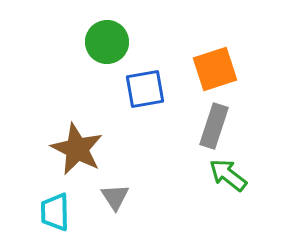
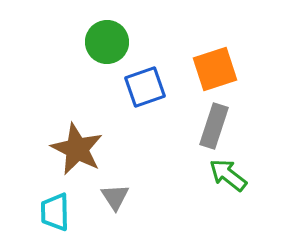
blue square: moved 2 px up; rotated 9 degrees counterclockwise
